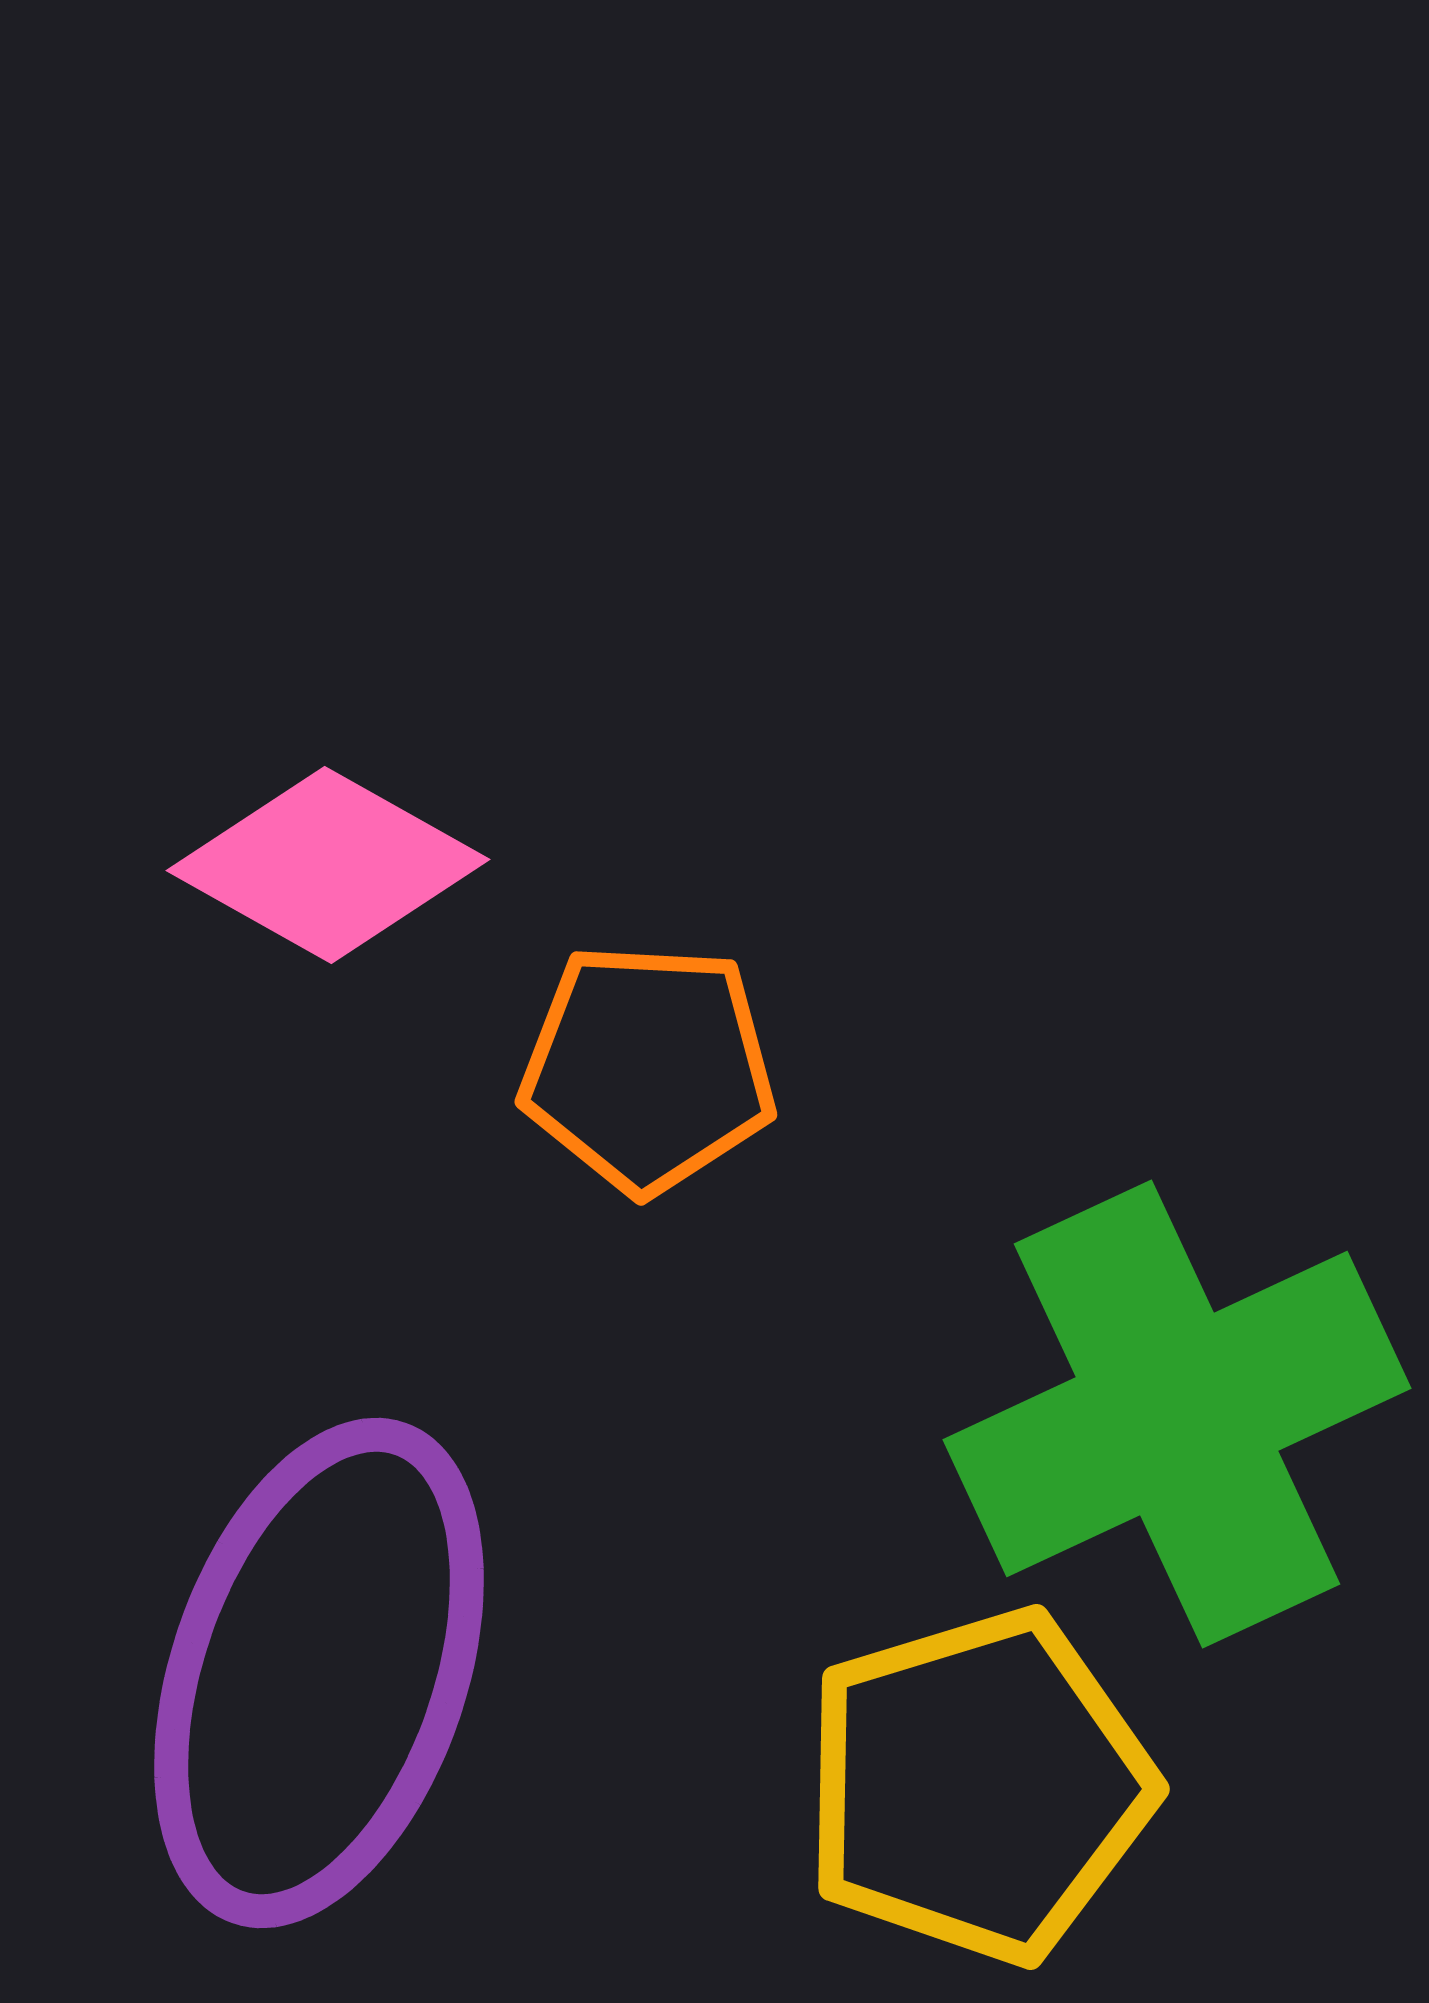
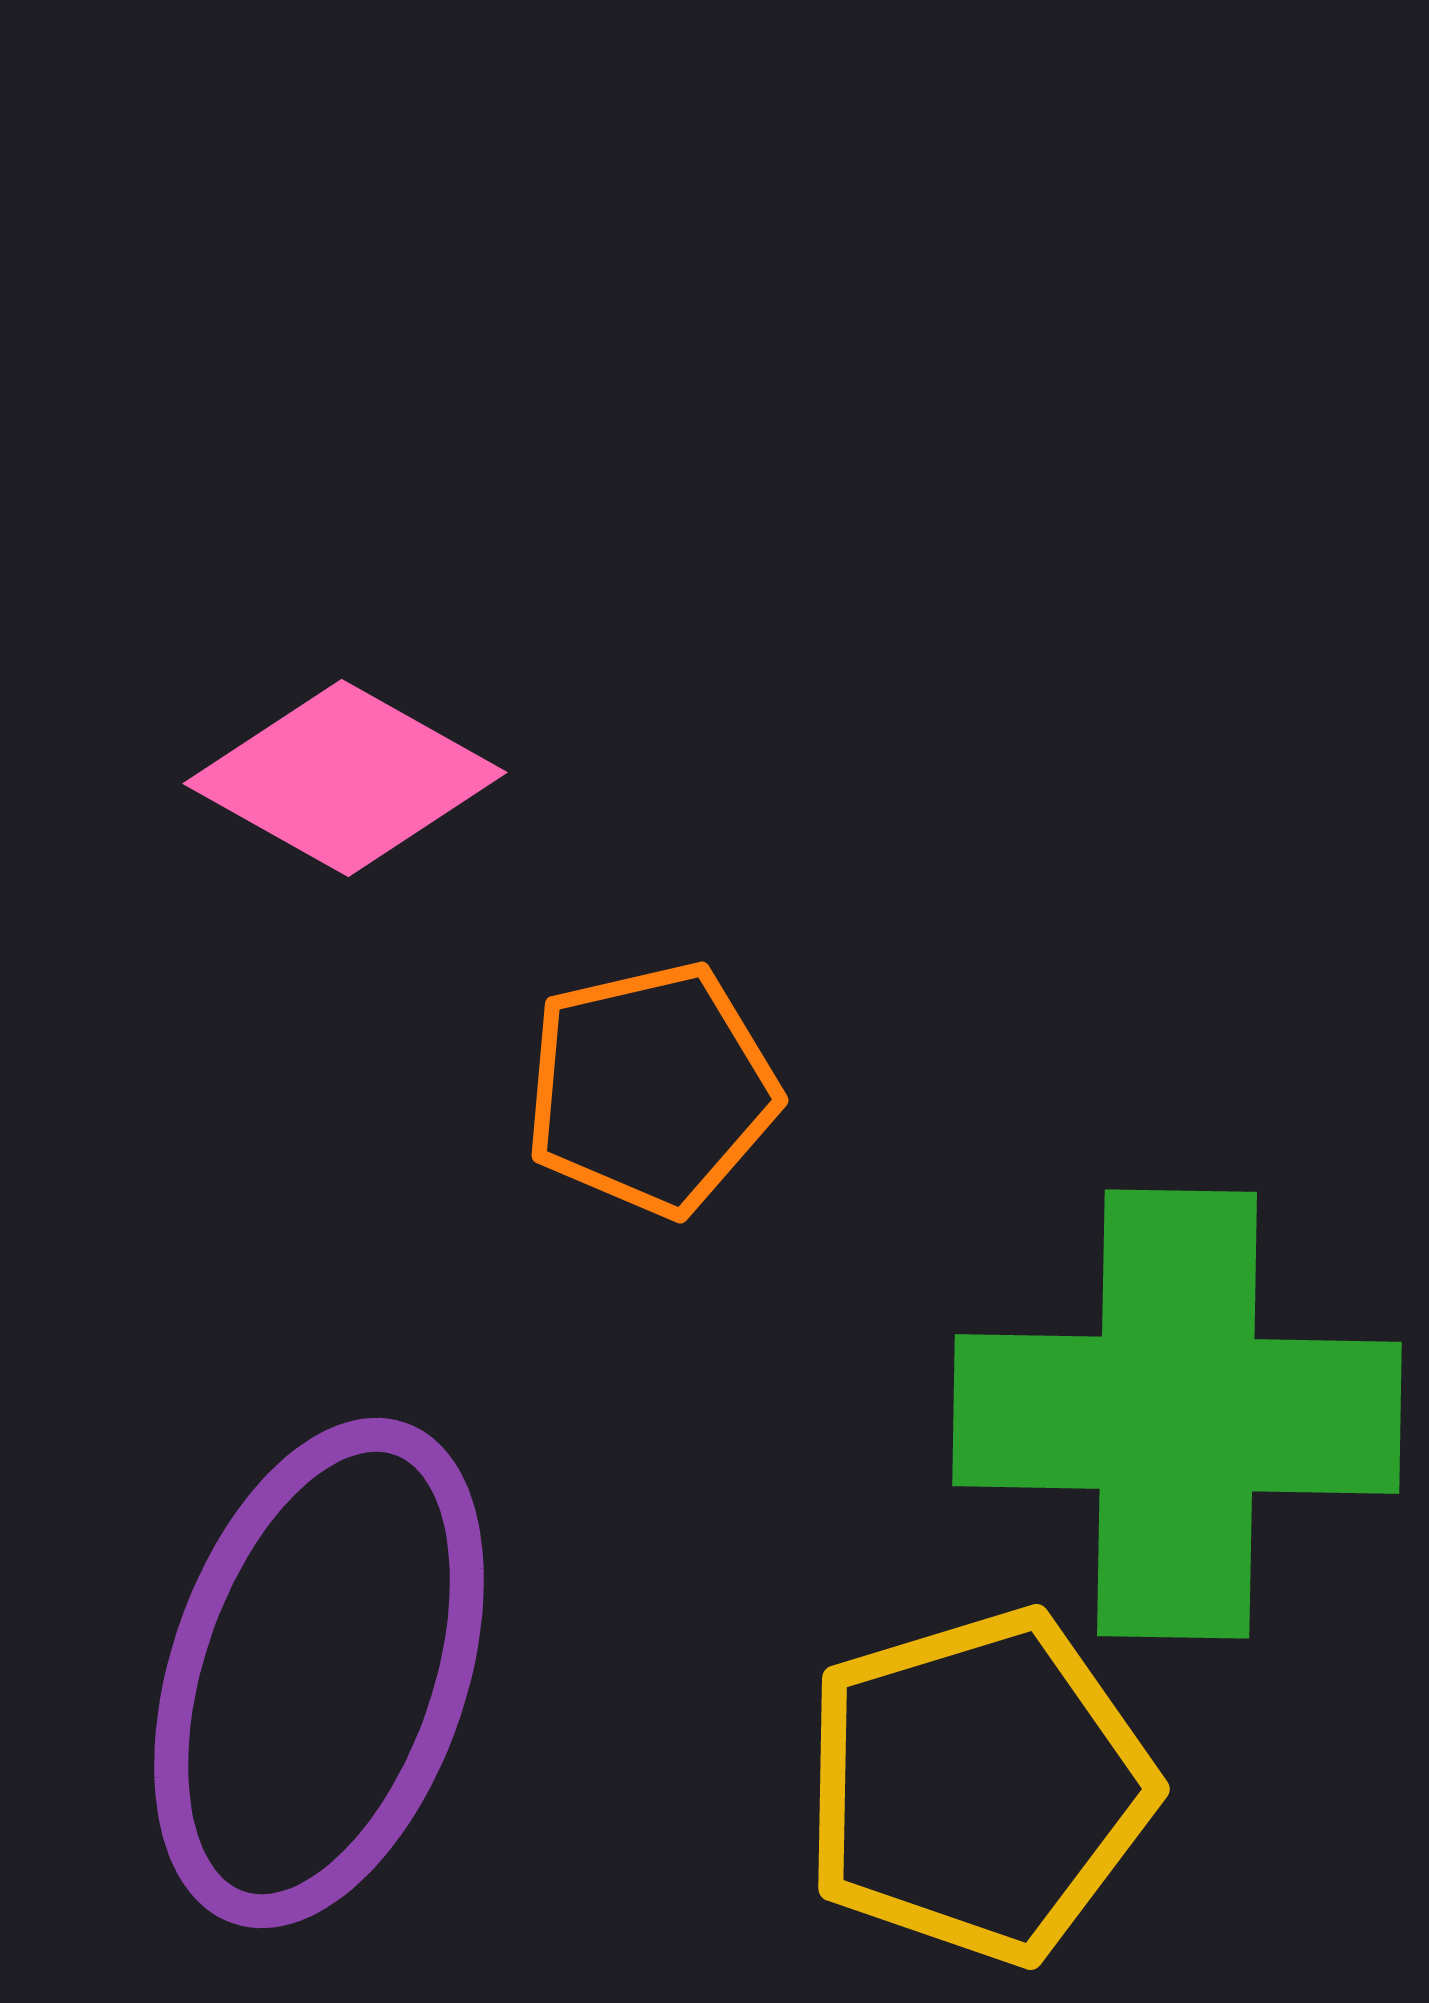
pink diamond: moved 17 px right, 87 px up
orange pentagon: moved 3 px right, 21 px down; rotated 16 degrees counterclockwise
green cross: rotated 26 degrees clockwise
